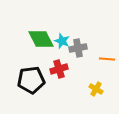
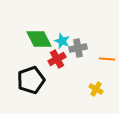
green diamond: moved 2 px left
red cross: moved 2 px left, 10 px up; rotated 12 degrees counterclockwise
black pentagon: rotated 12 degrees counterclockwise
